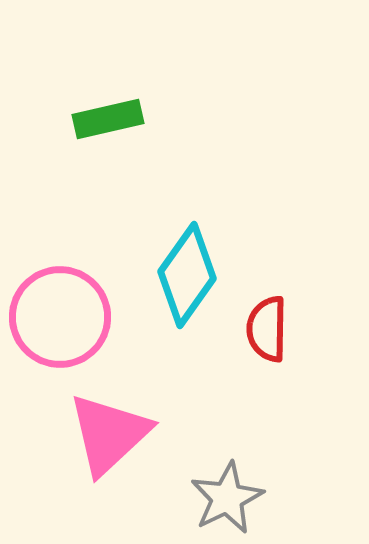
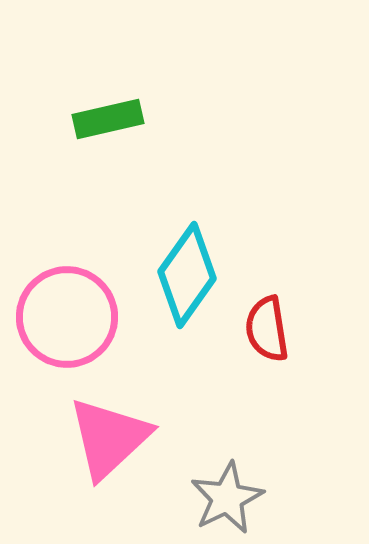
pink circle: moved 7 px right
red semicircle: rotated 10 degrees counterclockwise
pink triangle: moved 4 px down
